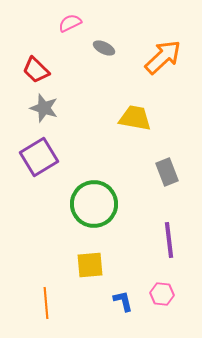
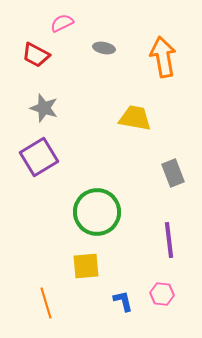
pink semicircle: moved 8 px left
gray ellipse: rotated 15 degrees counterclockwise
orange arrow: rotated 57 degrees counterclockwise
red trapezoid: moved 15 px up; rotated 16 degrees counterclockwise
gray rectangle: moved 6 px right, 1 px down
green circle: moved 3 px right, 8 px down
yellow square: moved 4 px left, 1 px down
orange line: rotated 12 degrees counterclockwise
